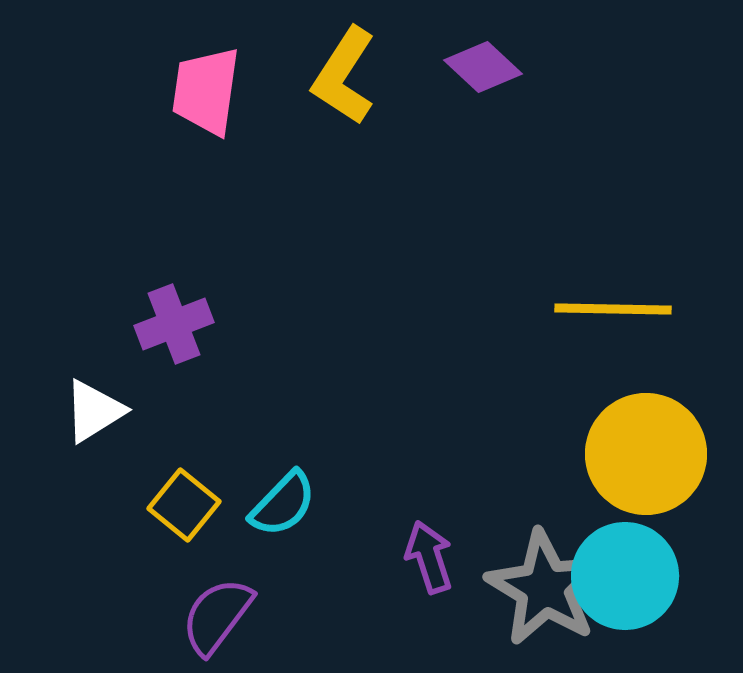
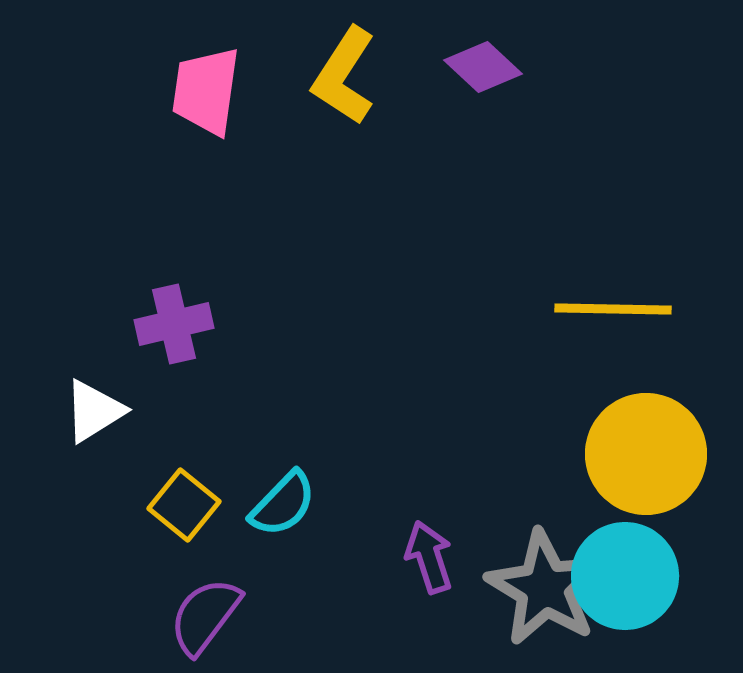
purple cross: rotated 8 degrees clockwise
purple semicircle: moved 12 px left
